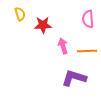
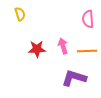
red star: moved 6 px left, 24 px down
